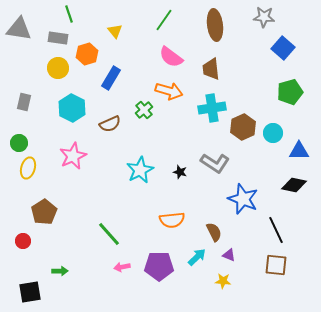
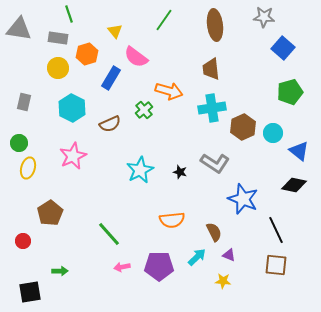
pink semicircle at (171, 57): moved 35 px left
blue triangle at (299, 151): rotated 40 degrees clockwise
brown pentagon at (44, 212): moved 6 px right, 1 px down
